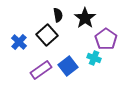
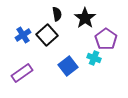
black semicircle: moved 1 px left, 1 px up
blue cross: moved 4 px right, 7 px up; rotated 14 degrees clockwise
purple rectangle: moved 19 px left, 3 px down
